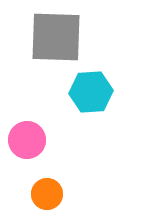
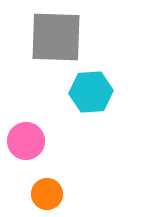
pink circle: moved 1 px left, 1 px down
